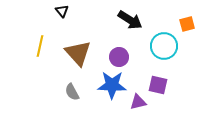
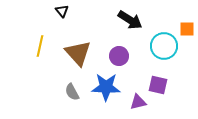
orange square: moved 5 px down; rotated 14 degrees clockwise
purple circle: moved 1 px up
blue star: moved 6 px left, 2 px down
